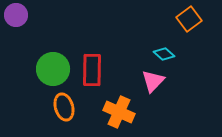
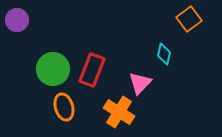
purple circle: moved 1 px right, 5 px down
cyan diamond: rotated 60 degrees clockwise
red rectangle: rotated 20 degrees clockwise
pink triangle: moved 13 px left, 2 px down
orange cross: rotated 8 degrees clockwise
